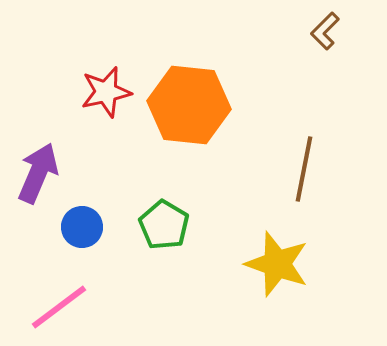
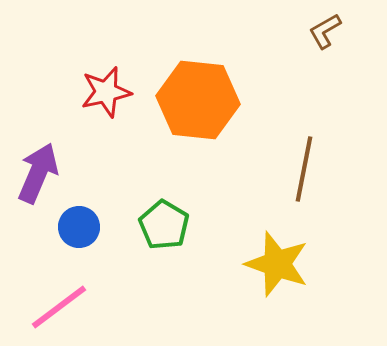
brown L-shape: rotated 15 degrees clockwise
orange hexagon: moved 9 px right, 5 px up
blue circle: moved 3 px left
